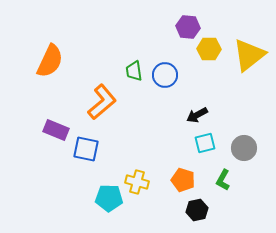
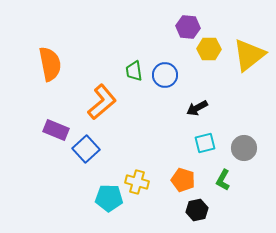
orange semicircle: moved 3 px down; rotated 36 degrees counterclockwise
black arrow: moved 7 px up
blue square: rotated 36 degrees clockwise
